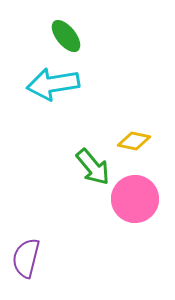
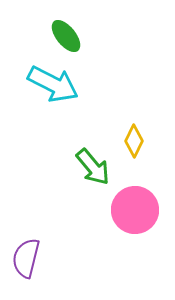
cyan arrow: rotated 144 degrees counterclockwise
yellow diamond: rotated 76 degrees counterclockwise
pink circle: moved 11 px down
